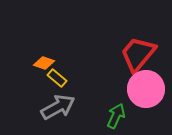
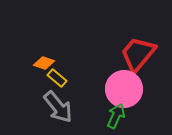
pink circle: moved 22 px left
gray arrow: rotated 80 degrees clockwise
